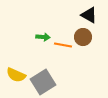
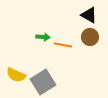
brown circle: moved 7 px right
